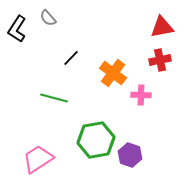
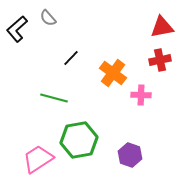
black L-shape: rotated 16 degrees clockwise
green hexagon: moved 17 px left
